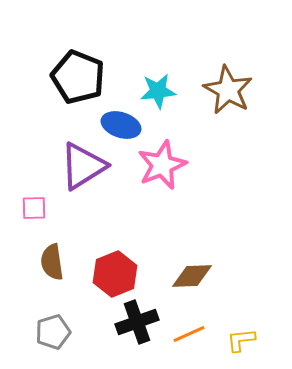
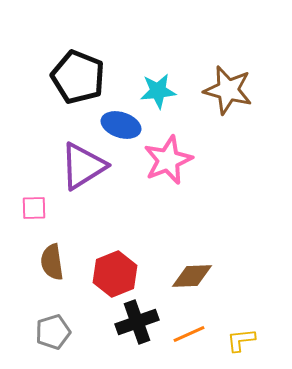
brown star: rotated 15 degrees counterclockwise
pink star: moved 6 px right, 5 px up
